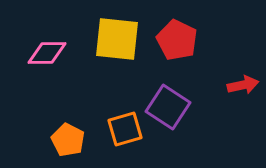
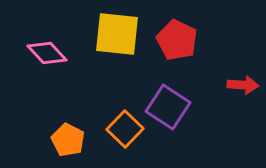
yellow square: moved 5 px up
pink diamond: rotated 48 degrees clockwise
red arrow: rotated 16 degrees clockwise
orange square: rotated 30 degrees counterclockwise
